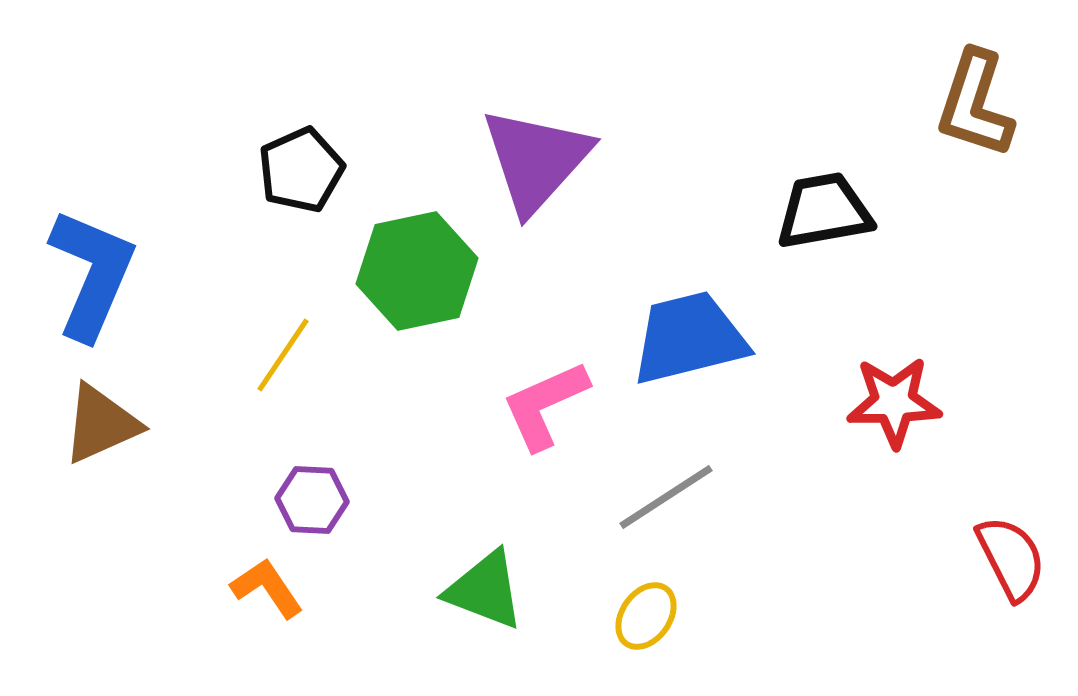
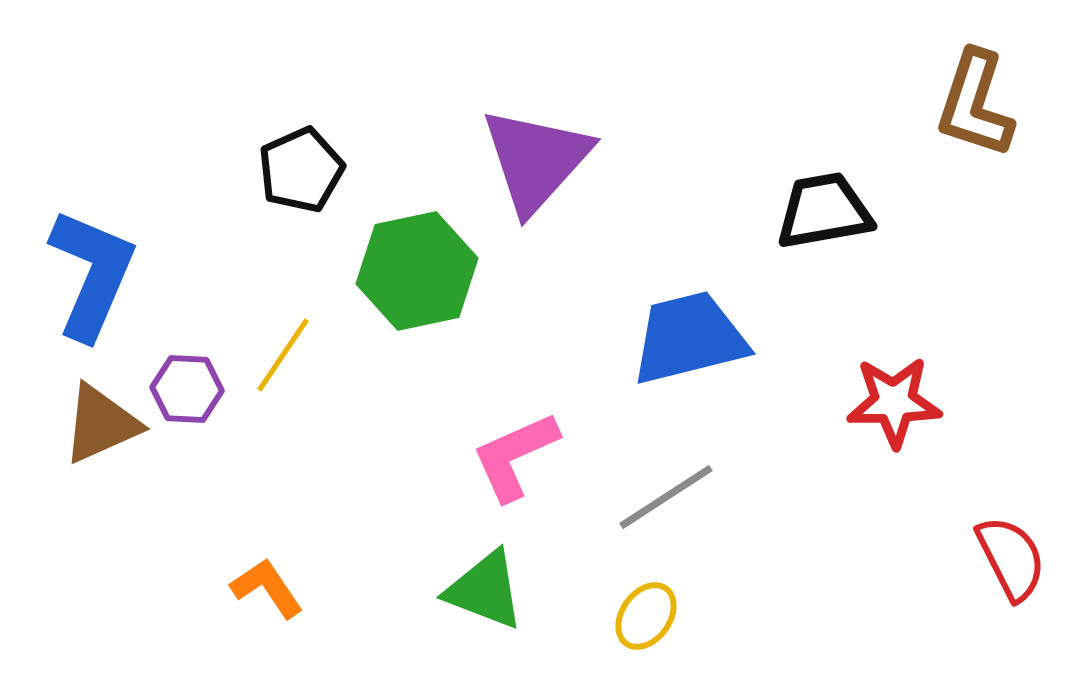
pink L-shape: moved 30 px left, 51 px down
purple hexagon: moved 125 px left, 111 px up
